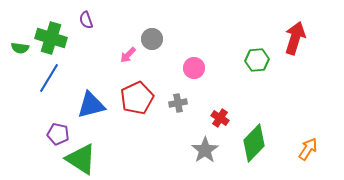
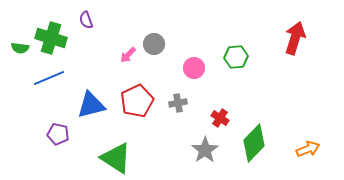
gray circle: moved 2 px right, 5 px down
green hexagon: moved 21 px left, 3 px up
blue line: rotated 36 degrees clockwise
red pentagon: moved 3 px down
orange arrow: rotated 35 degrees clockwise
green triangle: moved 35 px right, 1 px up
